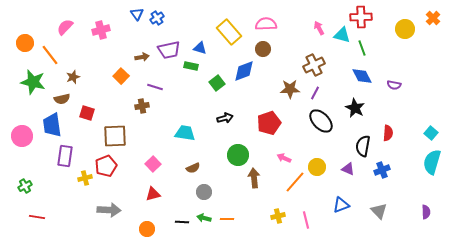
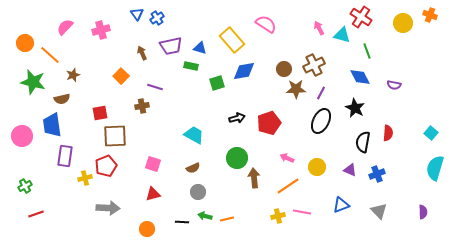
red cross at (361, 17): rotated 35 degrees clockwise
orange cross at (433, 18): moved 3 px left, 3 px up; rotated 24 degrees counterclockwise
pink semicircle at (266, 24): rotated 35 degrees clockwise
yellow circle at (405, 29): moved 2 px left, 6 px up
yellow rectangle at (229, 32): moved 3 px right, 8 px down
green line at (362, 48): moved 5 px right, 3 px down
brown circle at (263, 49): moved 21 px right, 20 px down
purple trapezoid at (169, 50): moved 2 px right, 4 px up
orange line at (50, 55): rotated 10 degrees counterclockwise
brown arrow at (142, 57): moved 4 px up; rotated 104 degrees counterclockwise
blue diamond at (244, 71): rotated 10 degrees clockwise
blue diamond at (362, 76): moved 2 px left, 1 px down
brown star at (73, 77): moved 2 px up
green square at (217, 83): rotated 21 degrees clockwise
brown star at (290, 89): moved 6 px right
purple line at (315, 93): moved 6 px right
red square at (87, 113): moved 13 px right; rotated 28 degrees counterclockwise
black arrow at (225, 118): moved 12 px right
black ellipse at (321, 121): rotated 70 degrees clockwise
cyan trapezoid at (185, 133): moved 9 px right, 2 px down; rotated 20 degrees clockwise
black semicircle at (363, 146): moved 4 px up
green circle at (238, 155): moved 1 px left, 3 px down
pink arrow at (284, 158): moved 3 px right
cyan semicircle at (432, 162): moved 3 px right, 6 px down
pink square at (153, 164): rotated 28 degrees counterclockwise
purple triangle at (348, 169): moved 2 px right, 1 px down
blue cross at (382, 170): moved 5 px left, 4 px down
orange line at (295, 182): moved 7 px left, 4 px down; rotated 15 degrees clockwise
gray circle at (204, 192): moved 6 px left
gray arrow at (109, 210): moved 1 px left, 2 px up
purple semicircle at (426, 212): moved 3 px left
red line at (37, 217): moved 1 px left, 3 px up; rotated 28 degrees counterclockwise
green arrow at (204, 218): moved 1 px right, 2 px up
orange line at (227, 219): rotated 16 degrees counterclockwise
pink line at (306, 220): moved 4 px left, 8 px up; rotated 66 degrees counterclockwise
